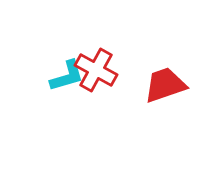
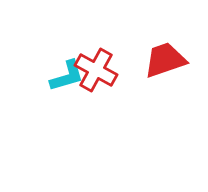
red trapezoid: moved 25 px up
